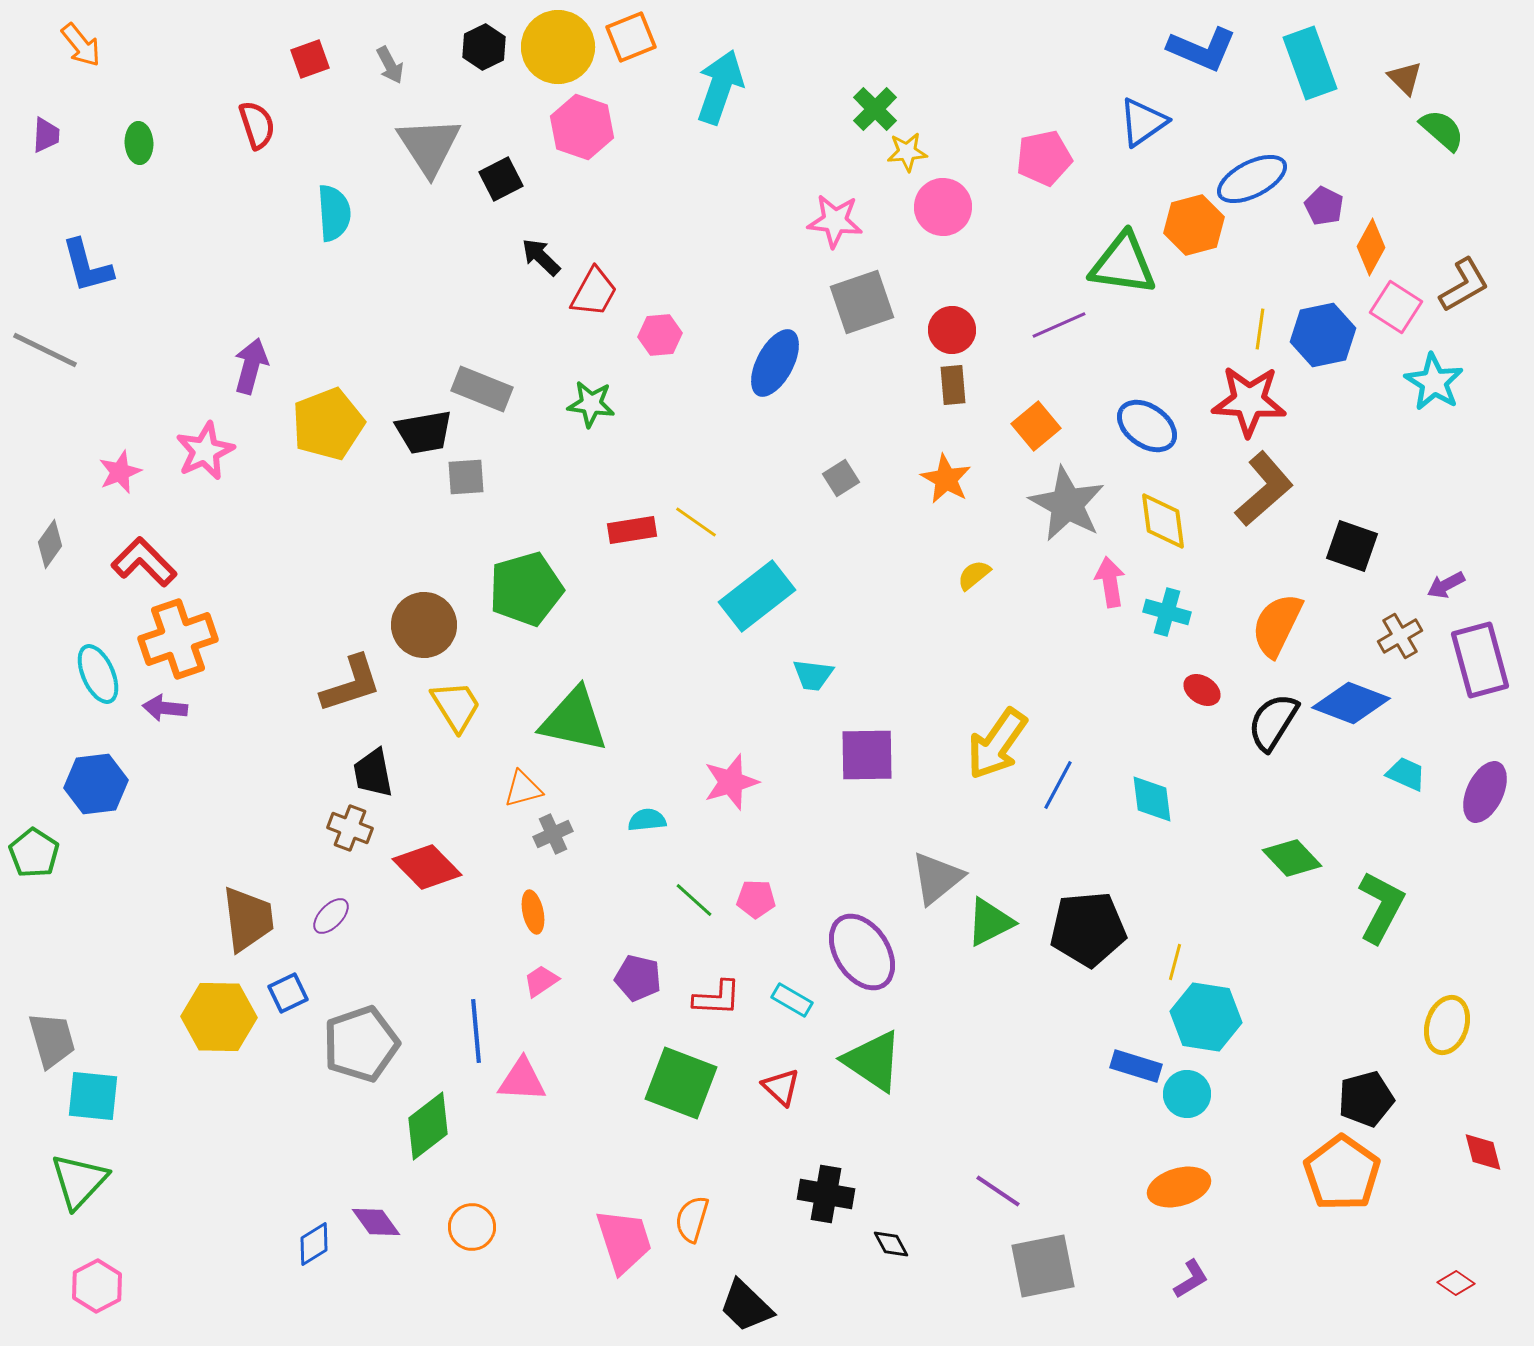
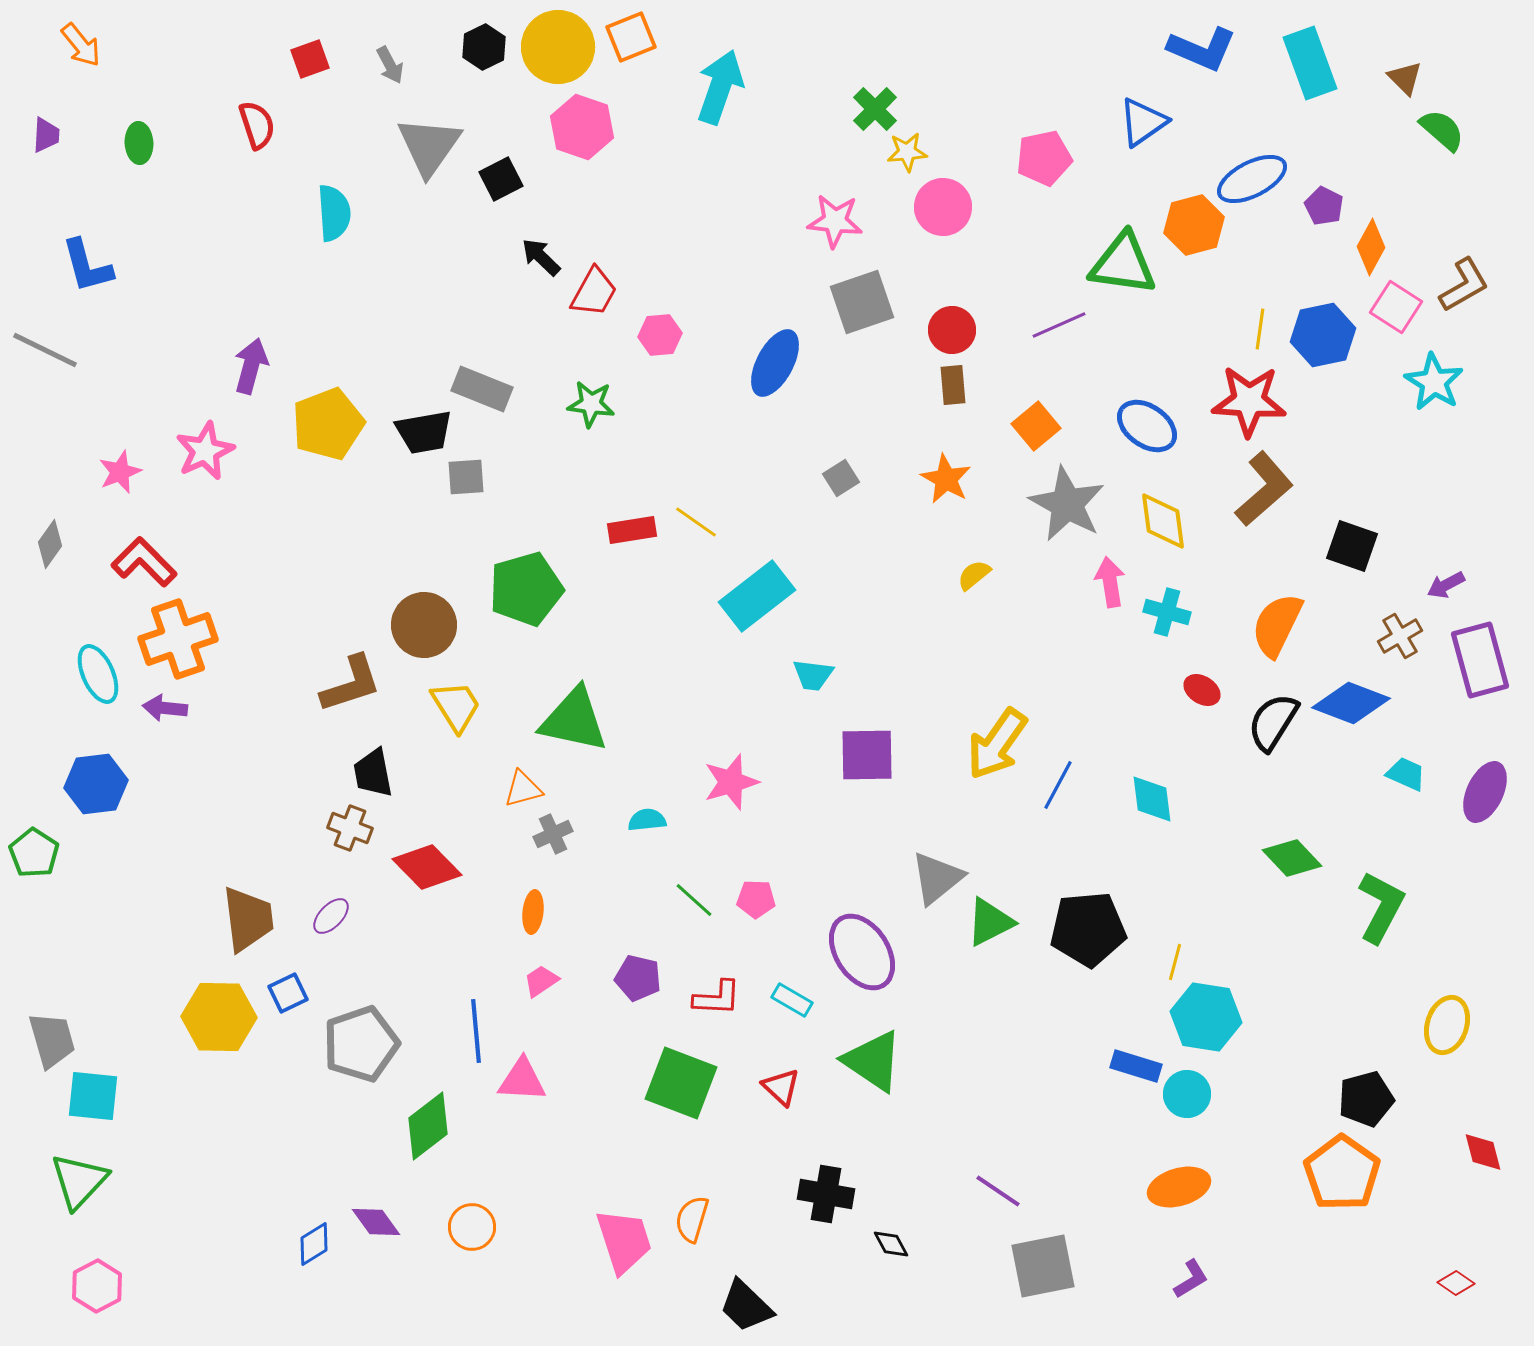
gray triangle at (429, 146): rotated 8 degrees clockwise
orange ellipse at (533, 912): rotated 18 degrees clockwise
